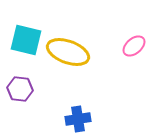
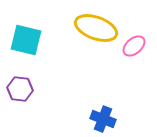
yellow ellipse: moved 28 px right, 24 px up
blue cross: moved 25 px right; rotated 30 degrees clockwise
